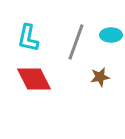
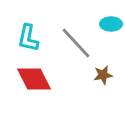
cyan ellipse: moved 11 px up
gray line: moved 1 px down; rotated 63 degrees counterclockwise
brown star: moved 3 px right, 2 px up
